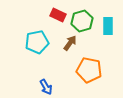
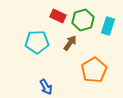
red rectangle: moved 1 px down
green hexagon: moved 1 px right, 1 px up
cyan rectangle: rotated 18 degrees clockwise
cyan pentagon: rotated 10 degrees clockwise
orange pentagon: moved 5 px right; rotated 30 degrees clockwise
